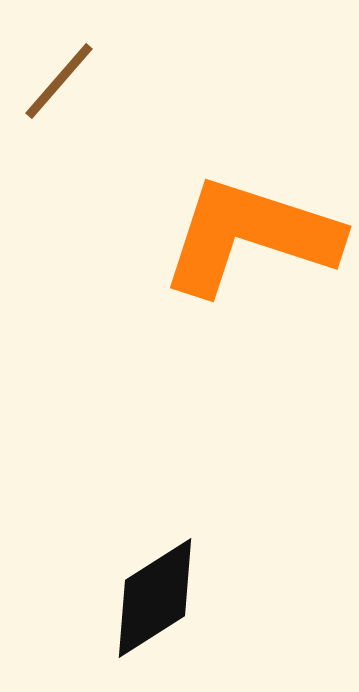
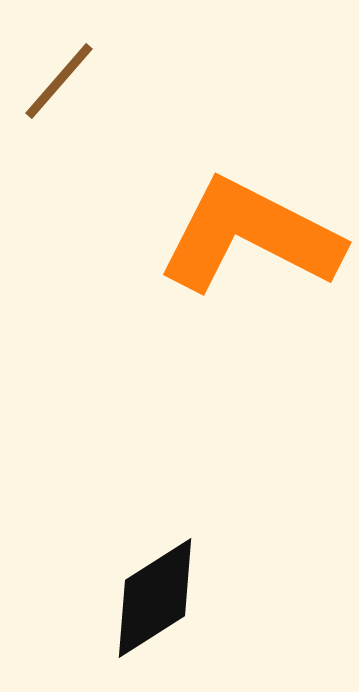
orange L-shape: rotated 9 degrees clockwise
